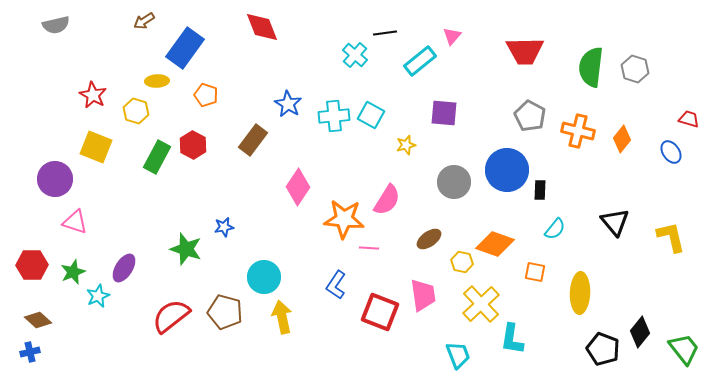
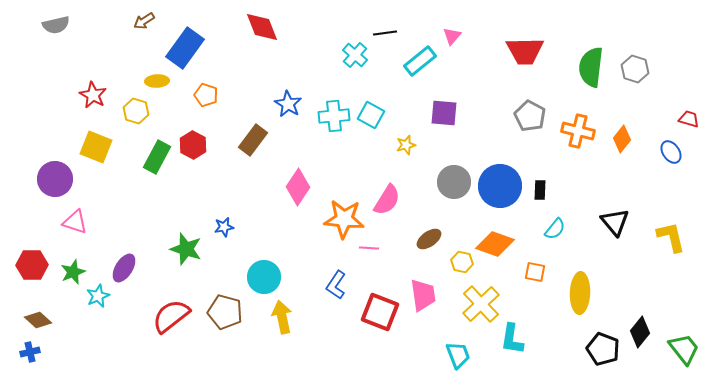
blue circle at (507, 170): moved 7 px left, 16 px down
